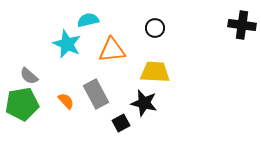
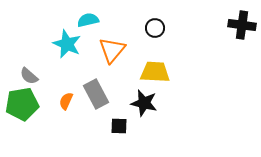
orange triangle: rotated 44 degrees counterclockwise
orange semicircle: rotated 114 degrees counterclockwise
black square: moved 2 px left, 3 px down; rotated 30 degrees clockwise
